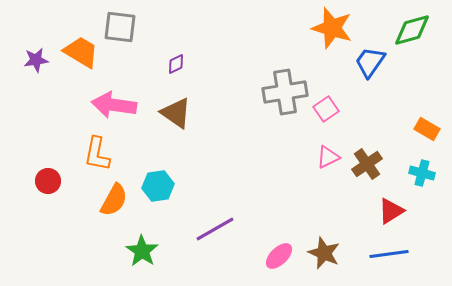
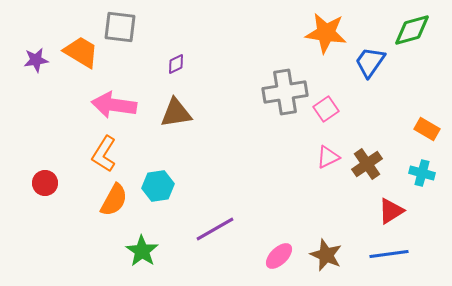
orange star: moved 6 px left, 5 px down; rotated 9 degrees counterclockwise
brown triangle: rotated 44 degrees counterclockwise
orange L-shape: moved 7 px right; rotated 21 degrees clockwise
red circle: moved 3 px left, 2 px down
brown star: moved 2 px right, 2 px down
